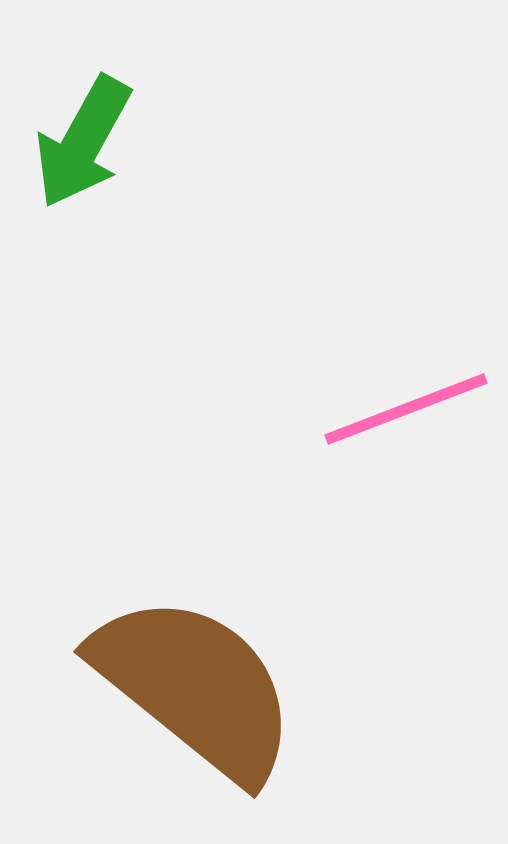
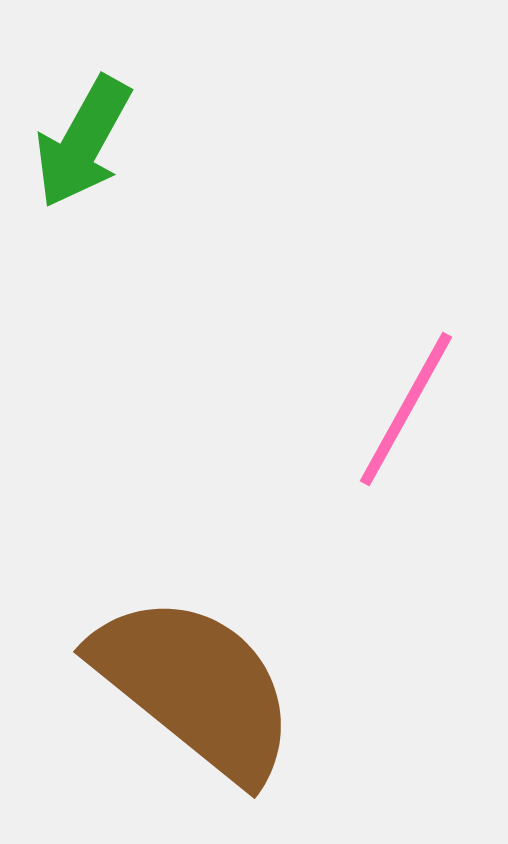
pink line: rotated 40 degrees counterclockwise
